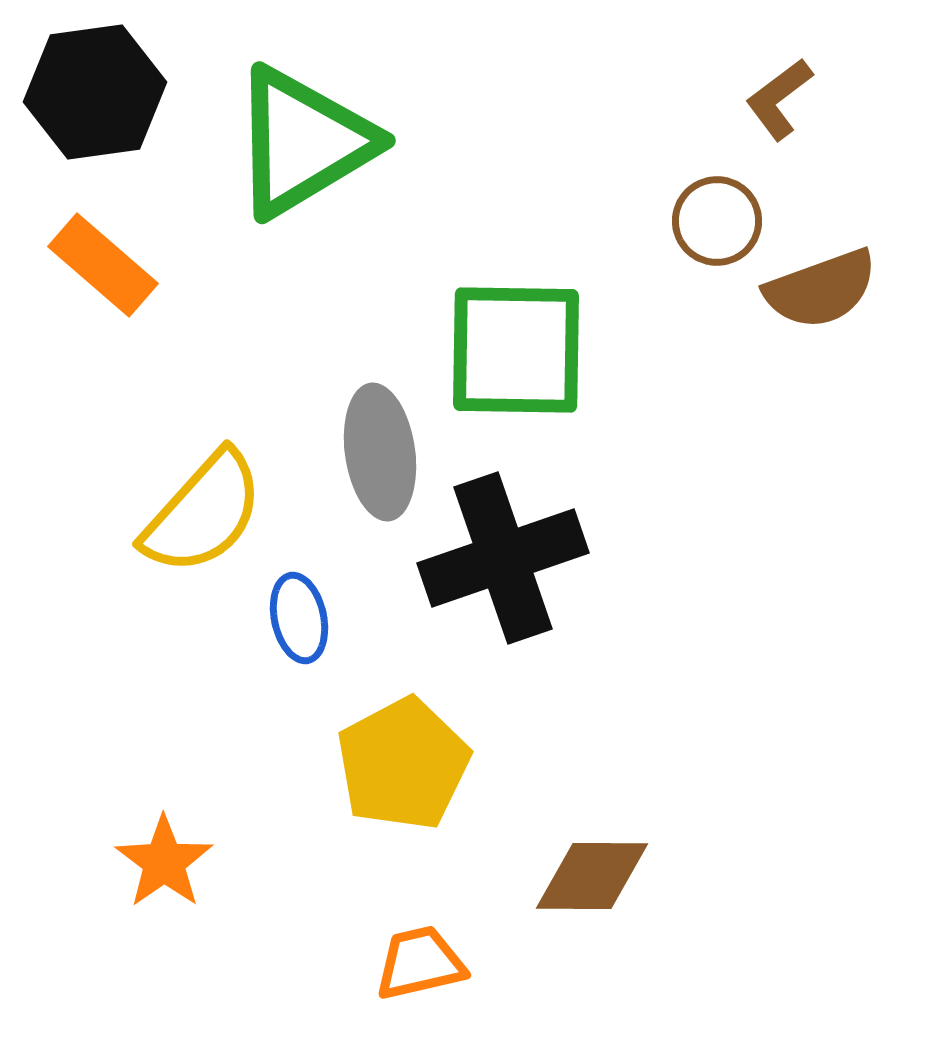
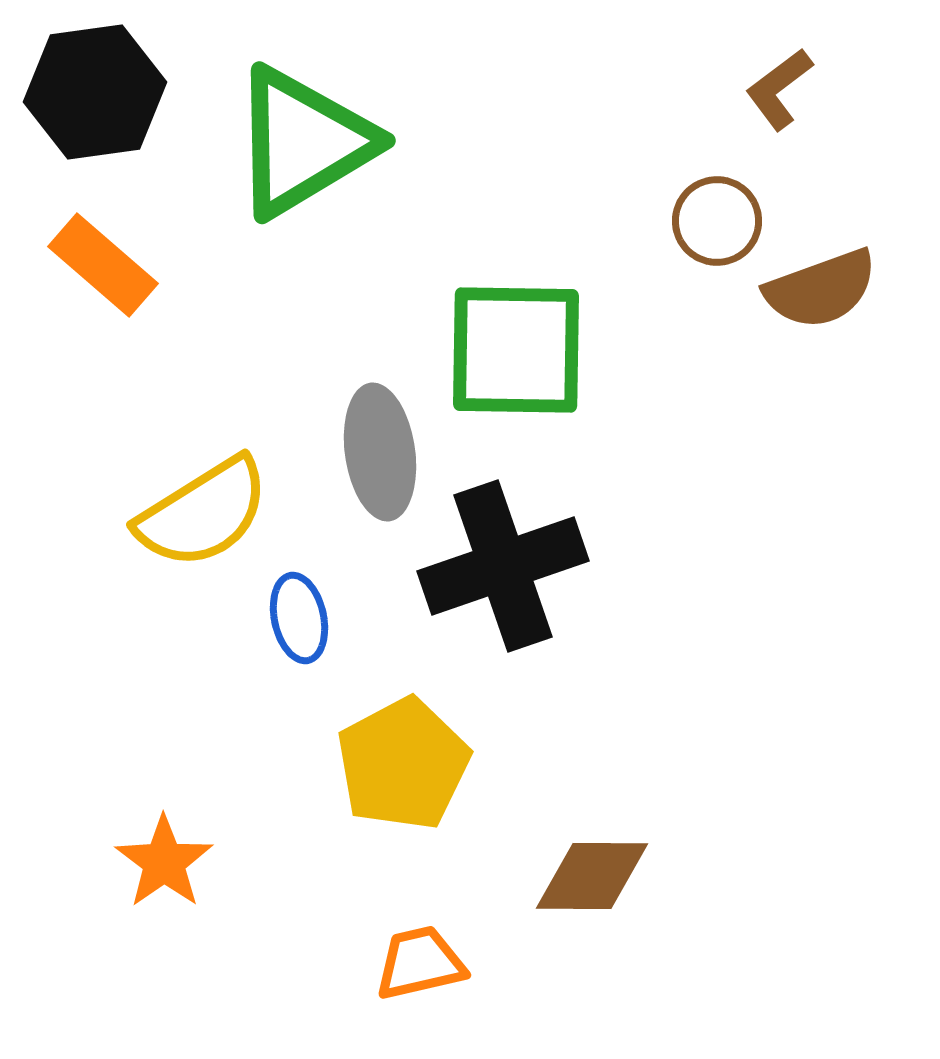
brown L-shape: moved 10 px up
yellow semicircle: rotated 16 degrees clockwise
black cross: moved 8 px down
